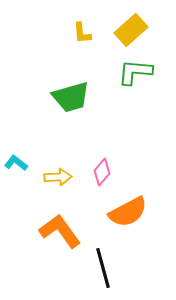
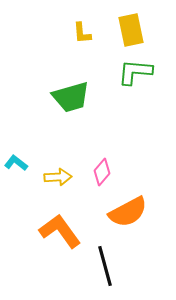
yellow rectangle: rotated 60 degrees counterclockwise
black line: moved 2 px right, 2 px up
